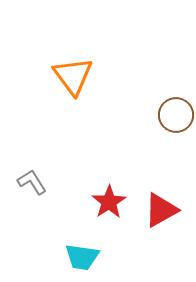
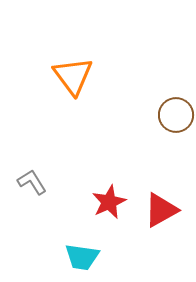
red star: rotated 8 degrees clockwise
